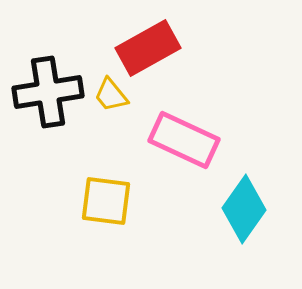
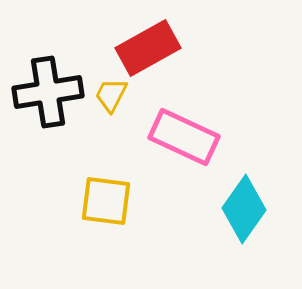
yellow trapezoid: rotated 66 degrees clockwise
pink rectangle: moved 3 px up
